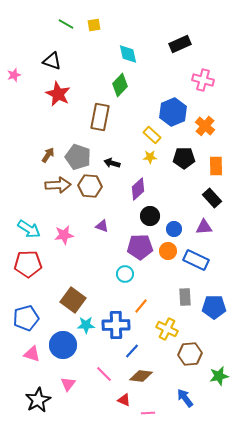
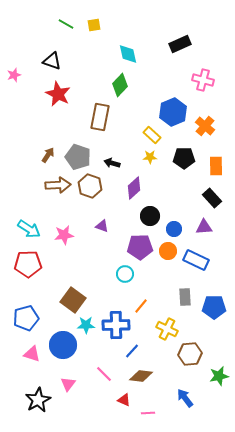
brown hexagon at (90, 186): rotated 15 degrees clockwise
purple diamond at (138, 189): moved 4 px left, 1 px up
